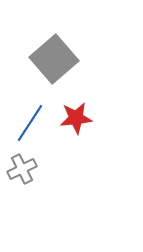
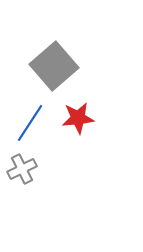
gray square: moved 7 px down
red star: moved 2 px right
